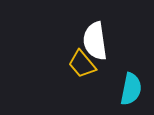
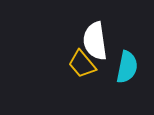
cyan semicircle: moved 4 px left, 22 px up
